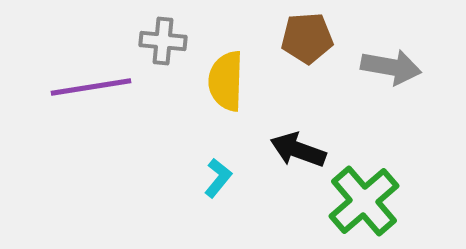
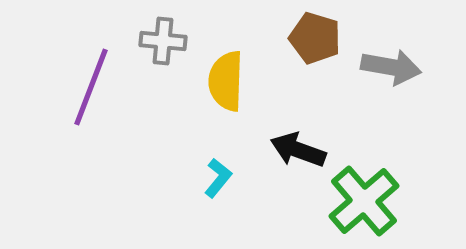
brown pentagon: moved 8 px right; rotated 21 degrees clockwise
purple line: rotated 60 degrees counterclockwise
